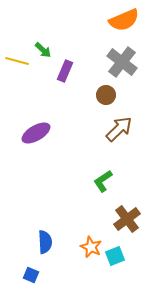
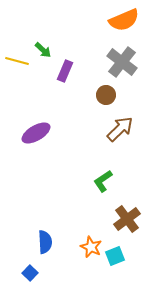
brown arrow: moved 1 px right
blue square: moved 1 px left, 2 px up; rotated 21 degrees clockwise
